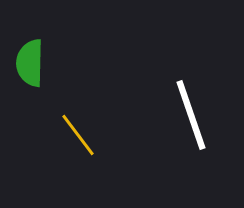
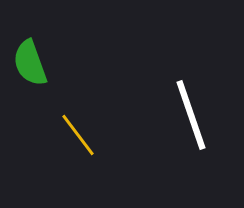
green semicircle: rotated 21 degrees counterclockwise
